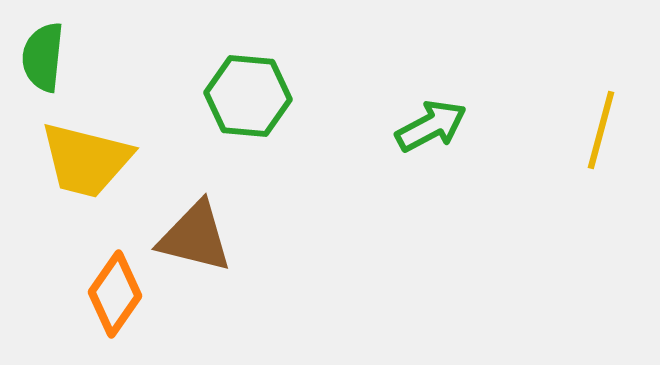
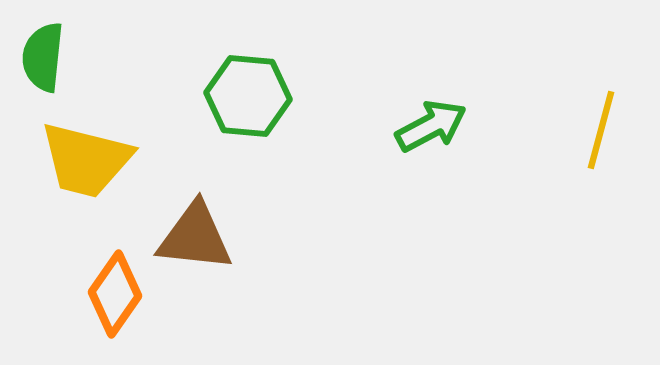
brown triangle: rotated 8 degrees counterclockwise
